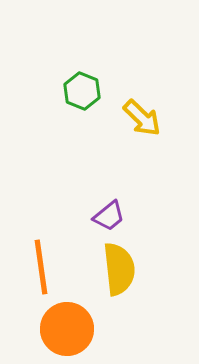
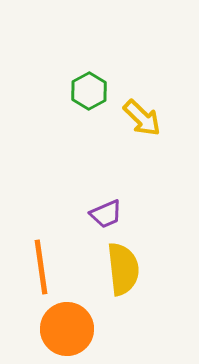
green hexagon: moved 7 px right; rotated 9 degrees clockwise
purple trapezoid: moved 3 px left, 2 px up; rotated 16 degrees clockwise
yellow semicircle: moved 4 px right
